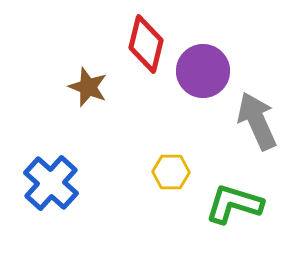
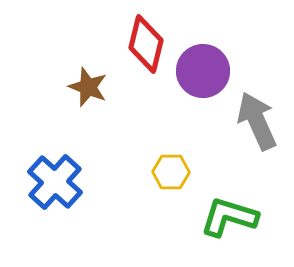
blue cross: moved 4 px right, 1 px up
green L-shape: moved 5 px left, 13 px down
